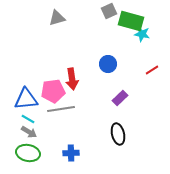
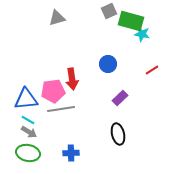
cyan line: moved 1 px down
